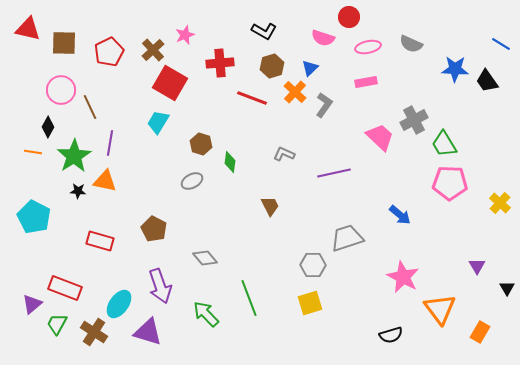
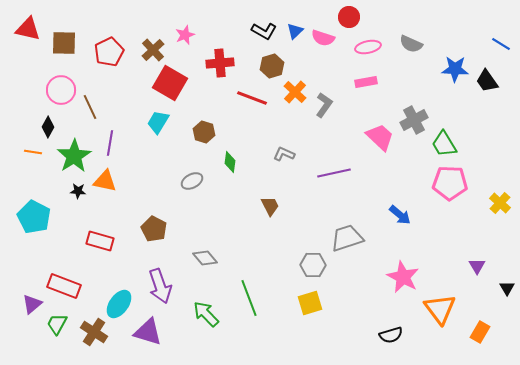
blue triangle at (310, 68): moved 15 px left, 37 px up
brown hexagon at (201, 144): moved 3 px right, 12 px up
red rectangle at (65, 288): moved 1 px left, 2 px up
